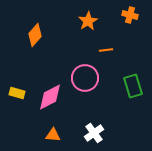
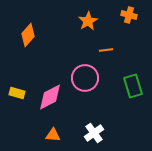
orange cross: moved 1 px left
orange diamond: moved 7 px left
